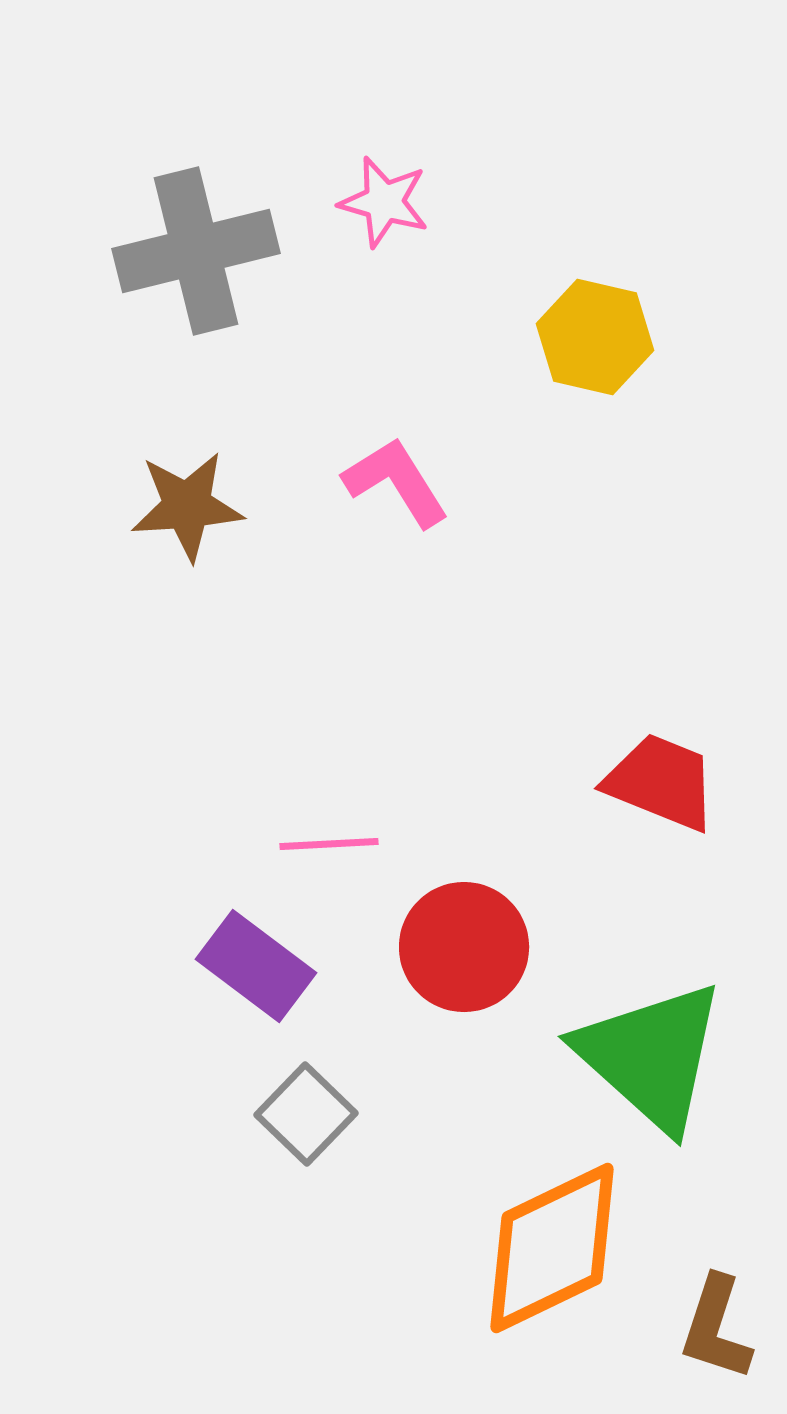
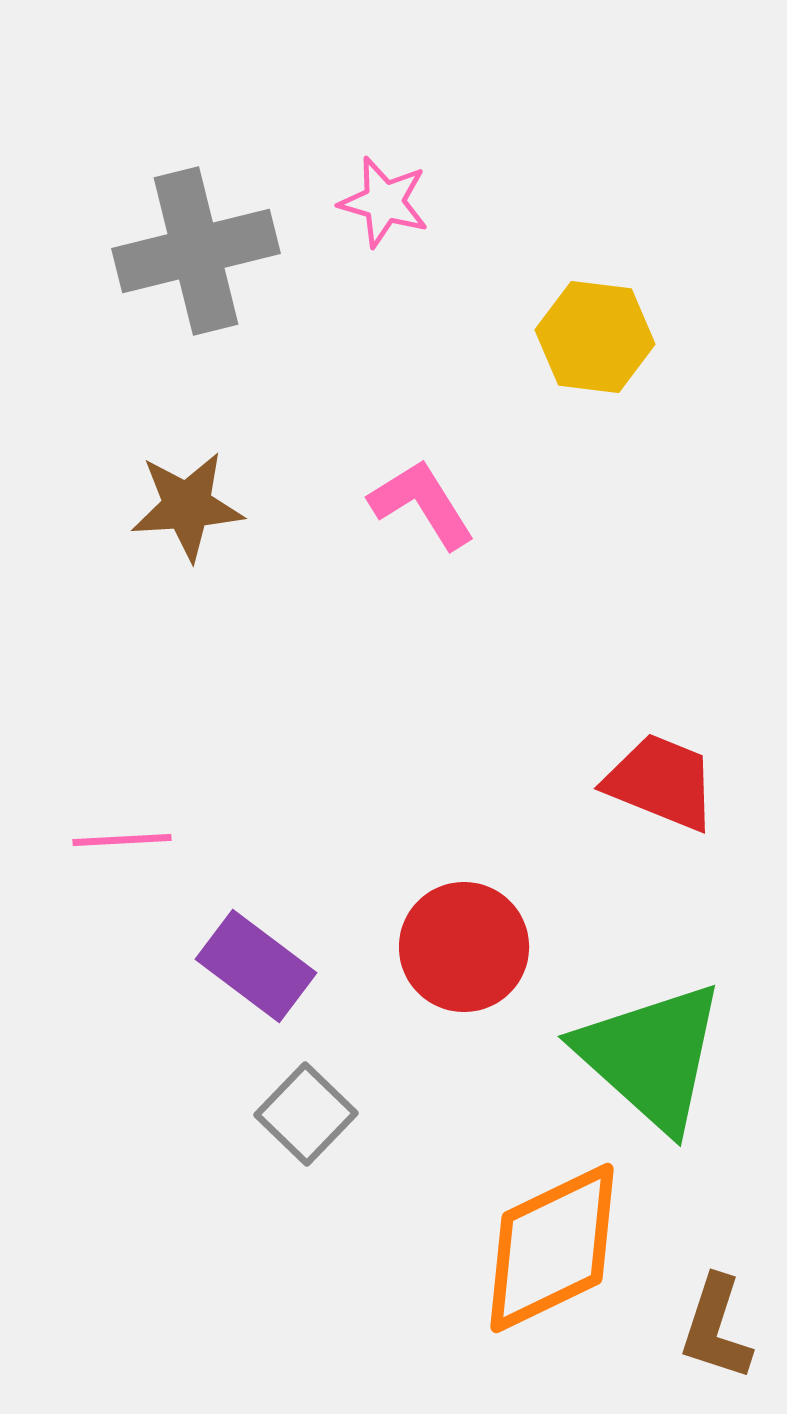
yellow hexagon: rotated 6 degrees counterclockwise
pink L-shape: moved 26 px right, 22 px down
pink line: moved 207 px left, 4 px up
